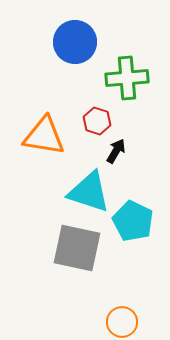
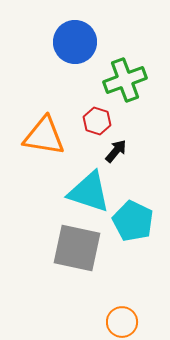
green cross: moved 2 px left, 2 px down; rotated 15 degrees counterclockwise
black arrow: rotated 10 degrees clockwise
